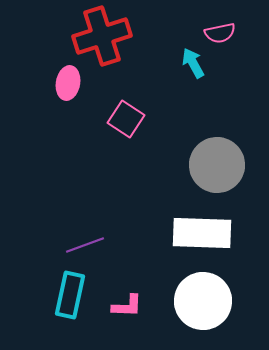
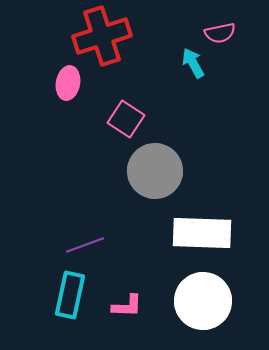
gray circle: moved 62 px left, 6 px down
